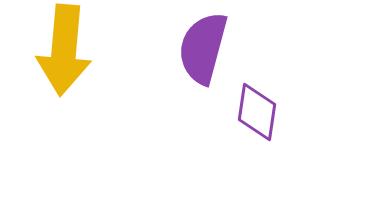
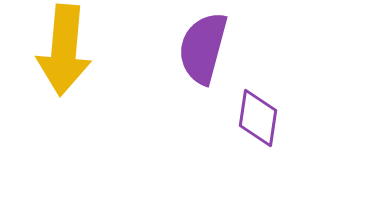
purple diamond: moved 1 px right, 6 px down
